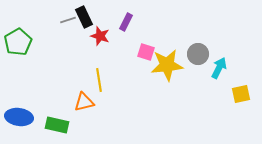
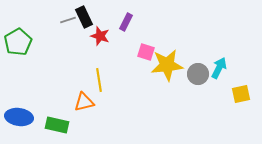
gray circle: moved 20 px down
